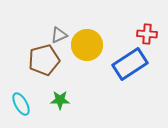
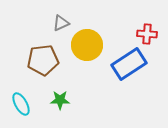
gray triangle: moved 2 px right, 12 px up
brown pentagon: moved 1 px left; rotated 8 degrees clockwise
blue rectangle: moved 1 px left
